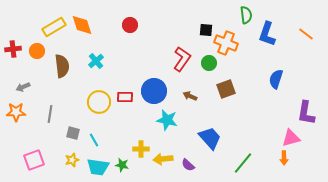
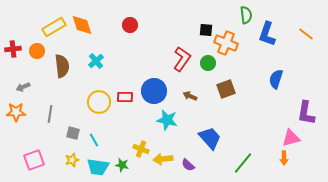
green circle: moved 1 px left
yellow cross: rotated 21 degrees clockwise
